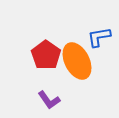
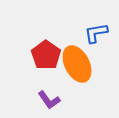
blue L-shape: moved 3 px left, 4 px up
orange ellipse: moved 3 px down
